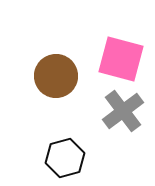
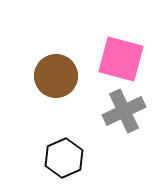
gray cross: moved 1 px right; rotated 12 degrees clockwise
black hexagon: moved 1 px left; rotated 9 degrees counterclockwise
